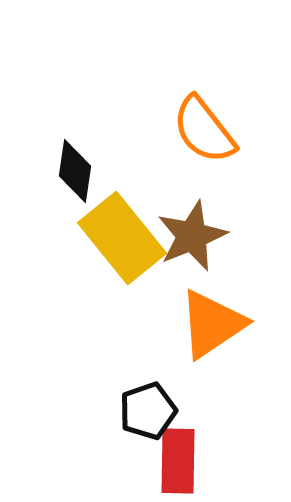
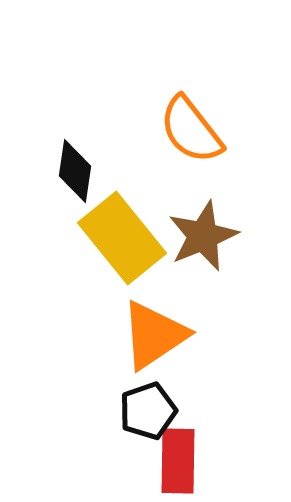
orange semicircle: moved 13 px left
brown star: moved 11 px right
orange triangle: moved 58 px left, 11 px down
